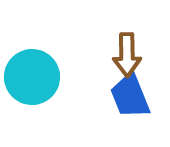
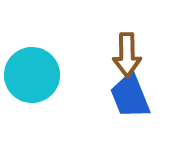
cyan circle: moved 2 px up
